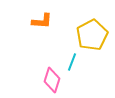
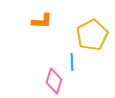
cyan line: rotated 24 degrees counterclockwise
pink diamond: moved 2 px right, 1 px down
